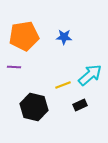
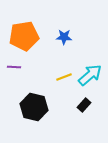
yellow line: moved 1 px right, 8 px up
black rectangle: moved 4 px right; rotated 24 degrees counterclockwise
